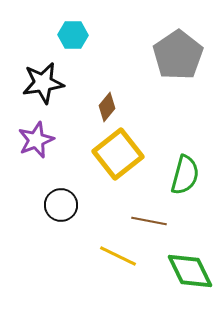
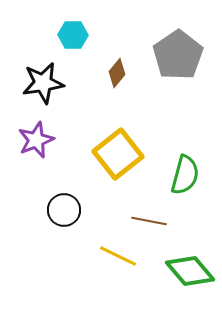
brown diamond: moved 10 px right, 34 px up
black circle: moved 3 px right, 5 px down
green diamond: rotated 15 degrees counterclockwise
